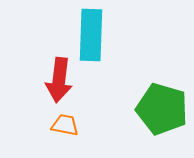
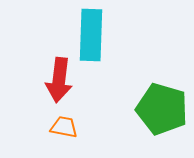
orange trapezoid: moved 1 px left, 2 px down
